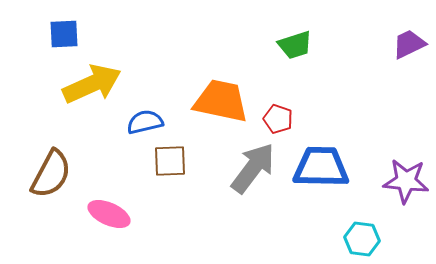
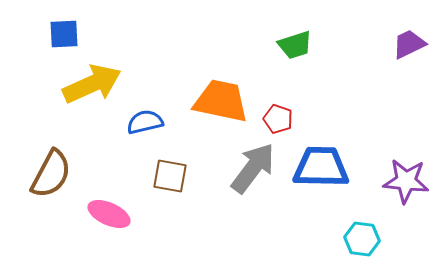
brown square: moved 15 px down; rotated 12 degrees clockwise
